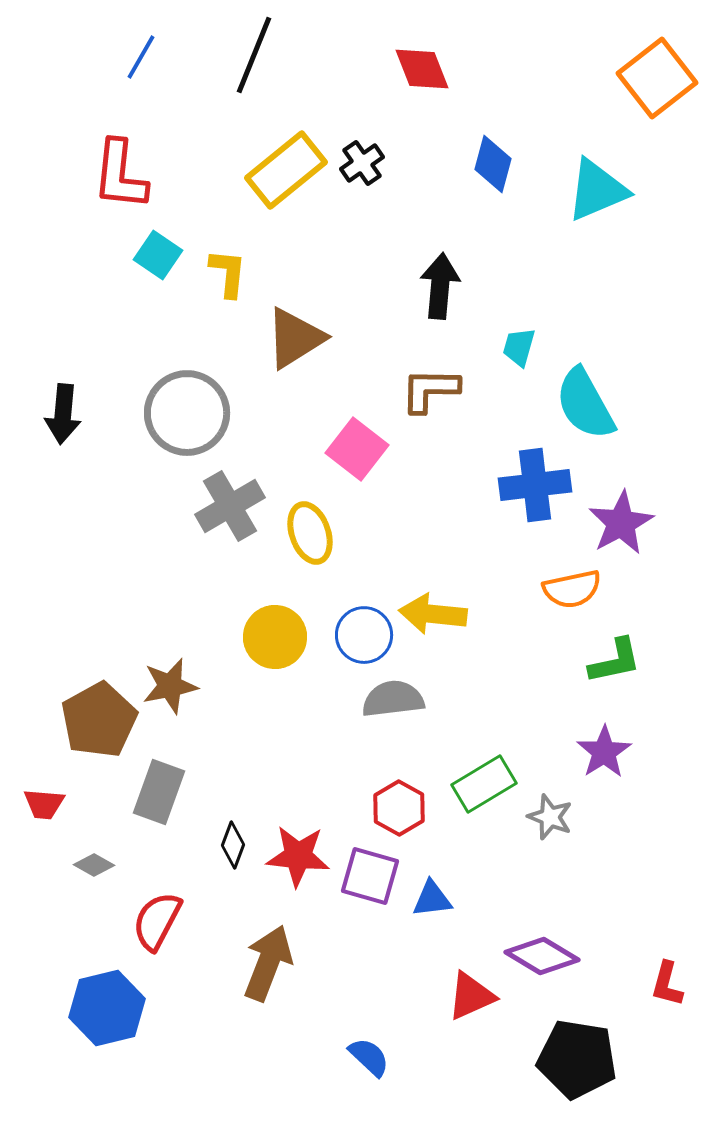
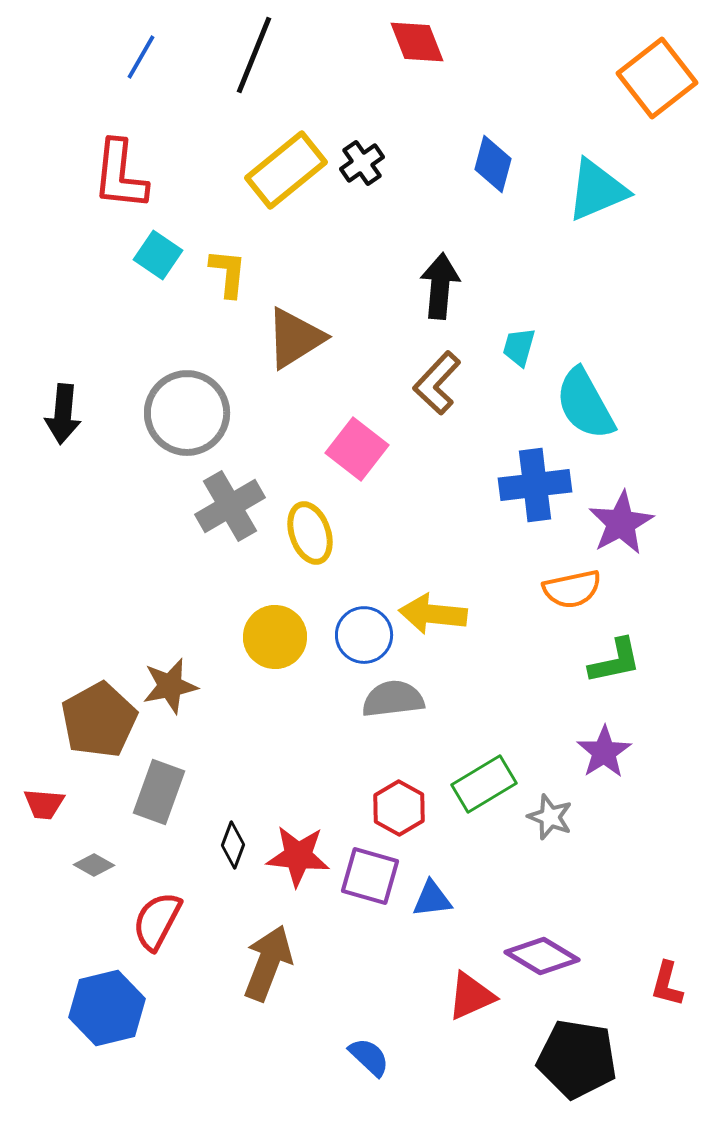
red diamond at (422, 69): moved 5 px left, 27 px up
brown L-shape at (430, 390): moved 7 px right, 7 px up; rotated 48 degrees counterclockwise
